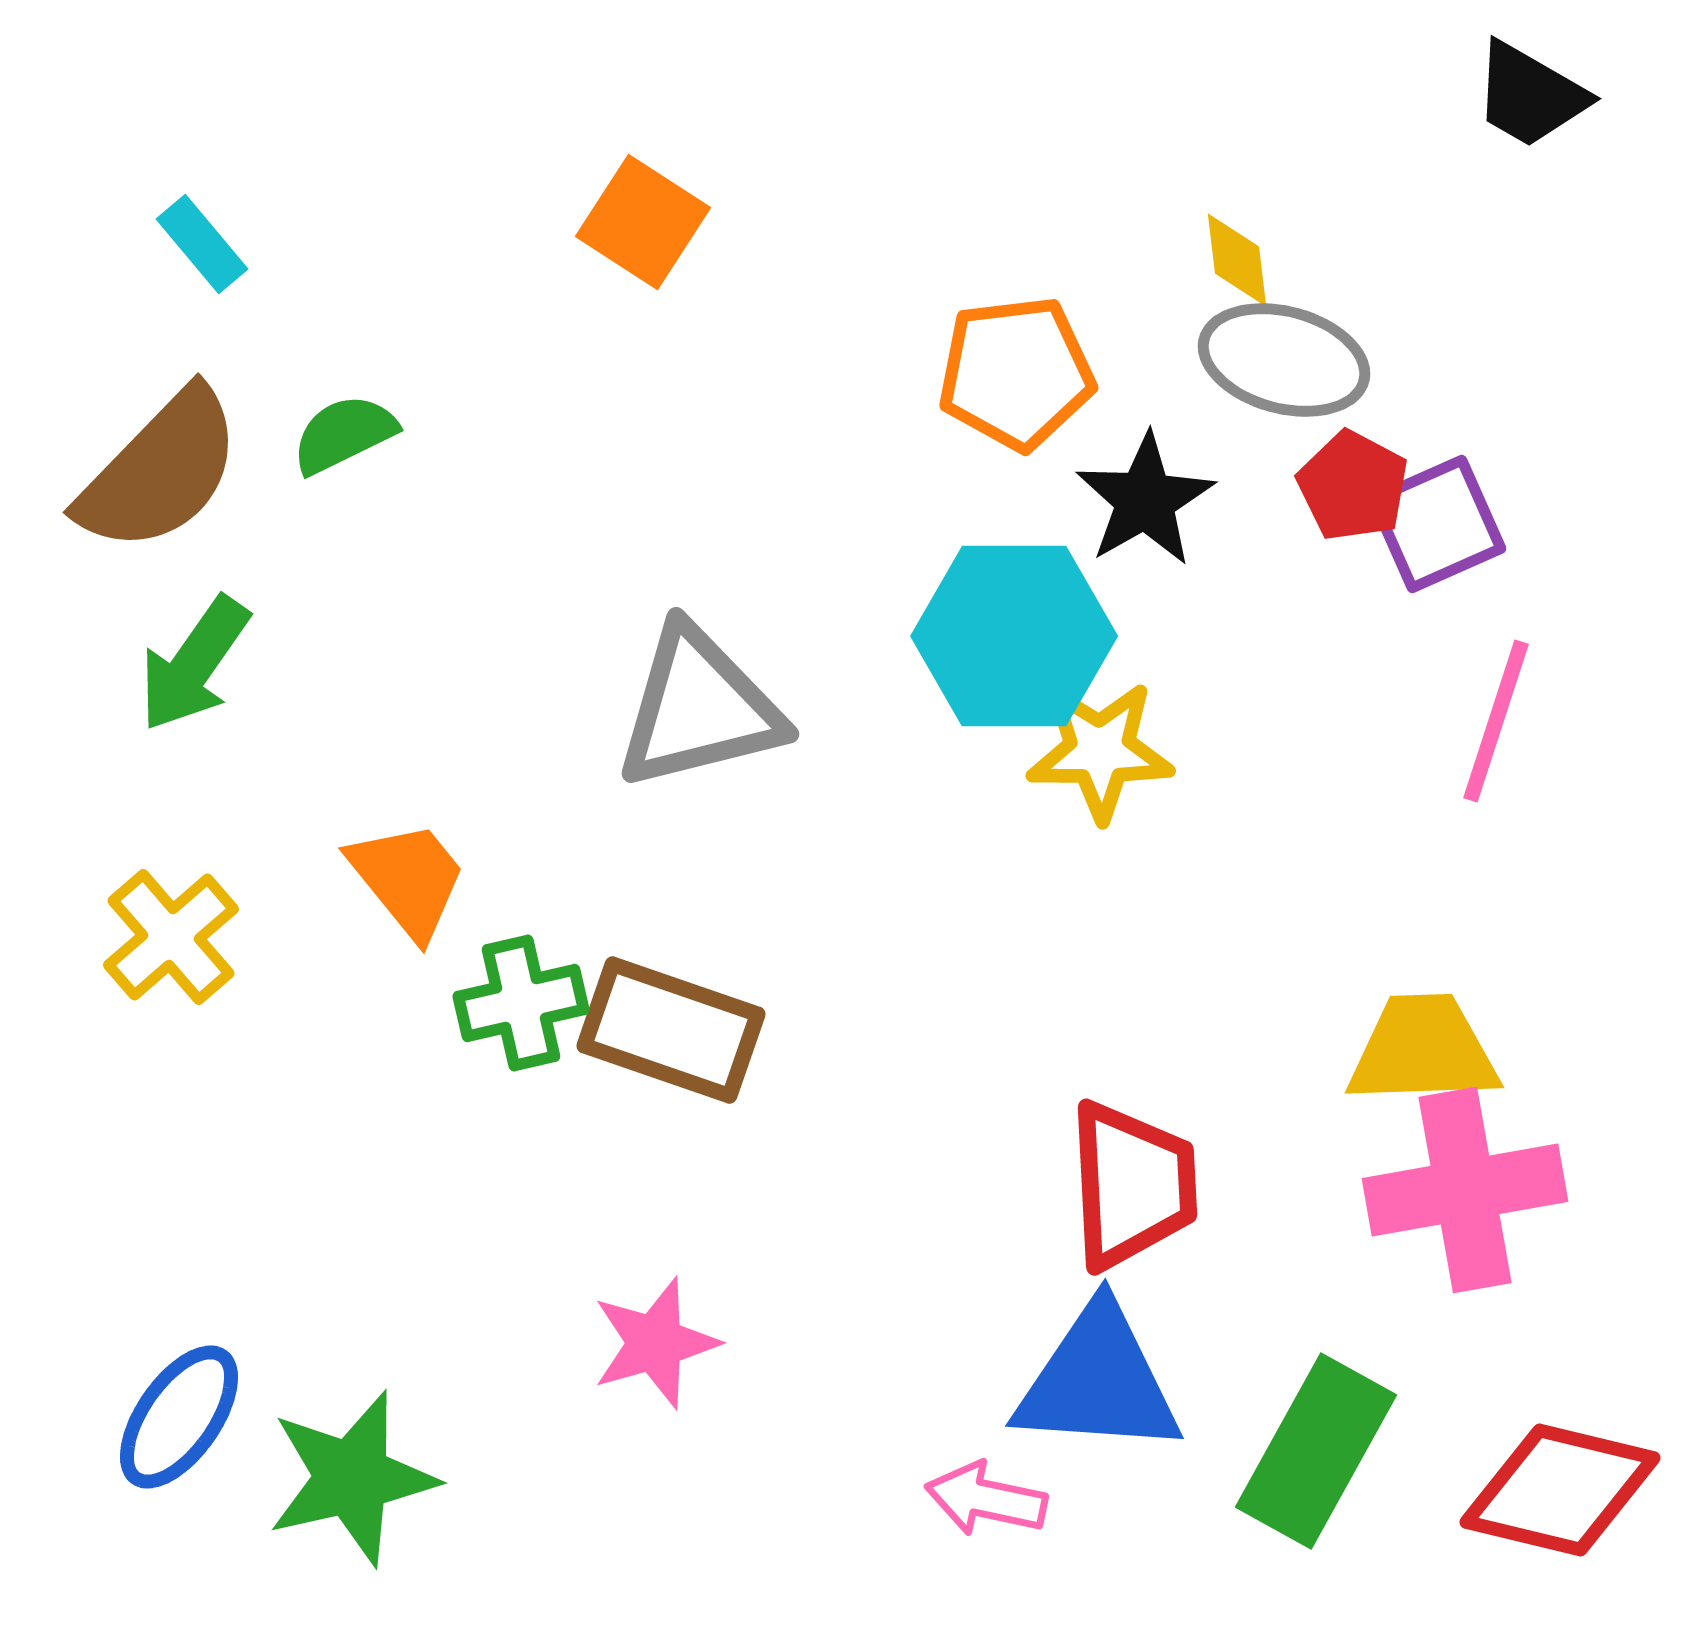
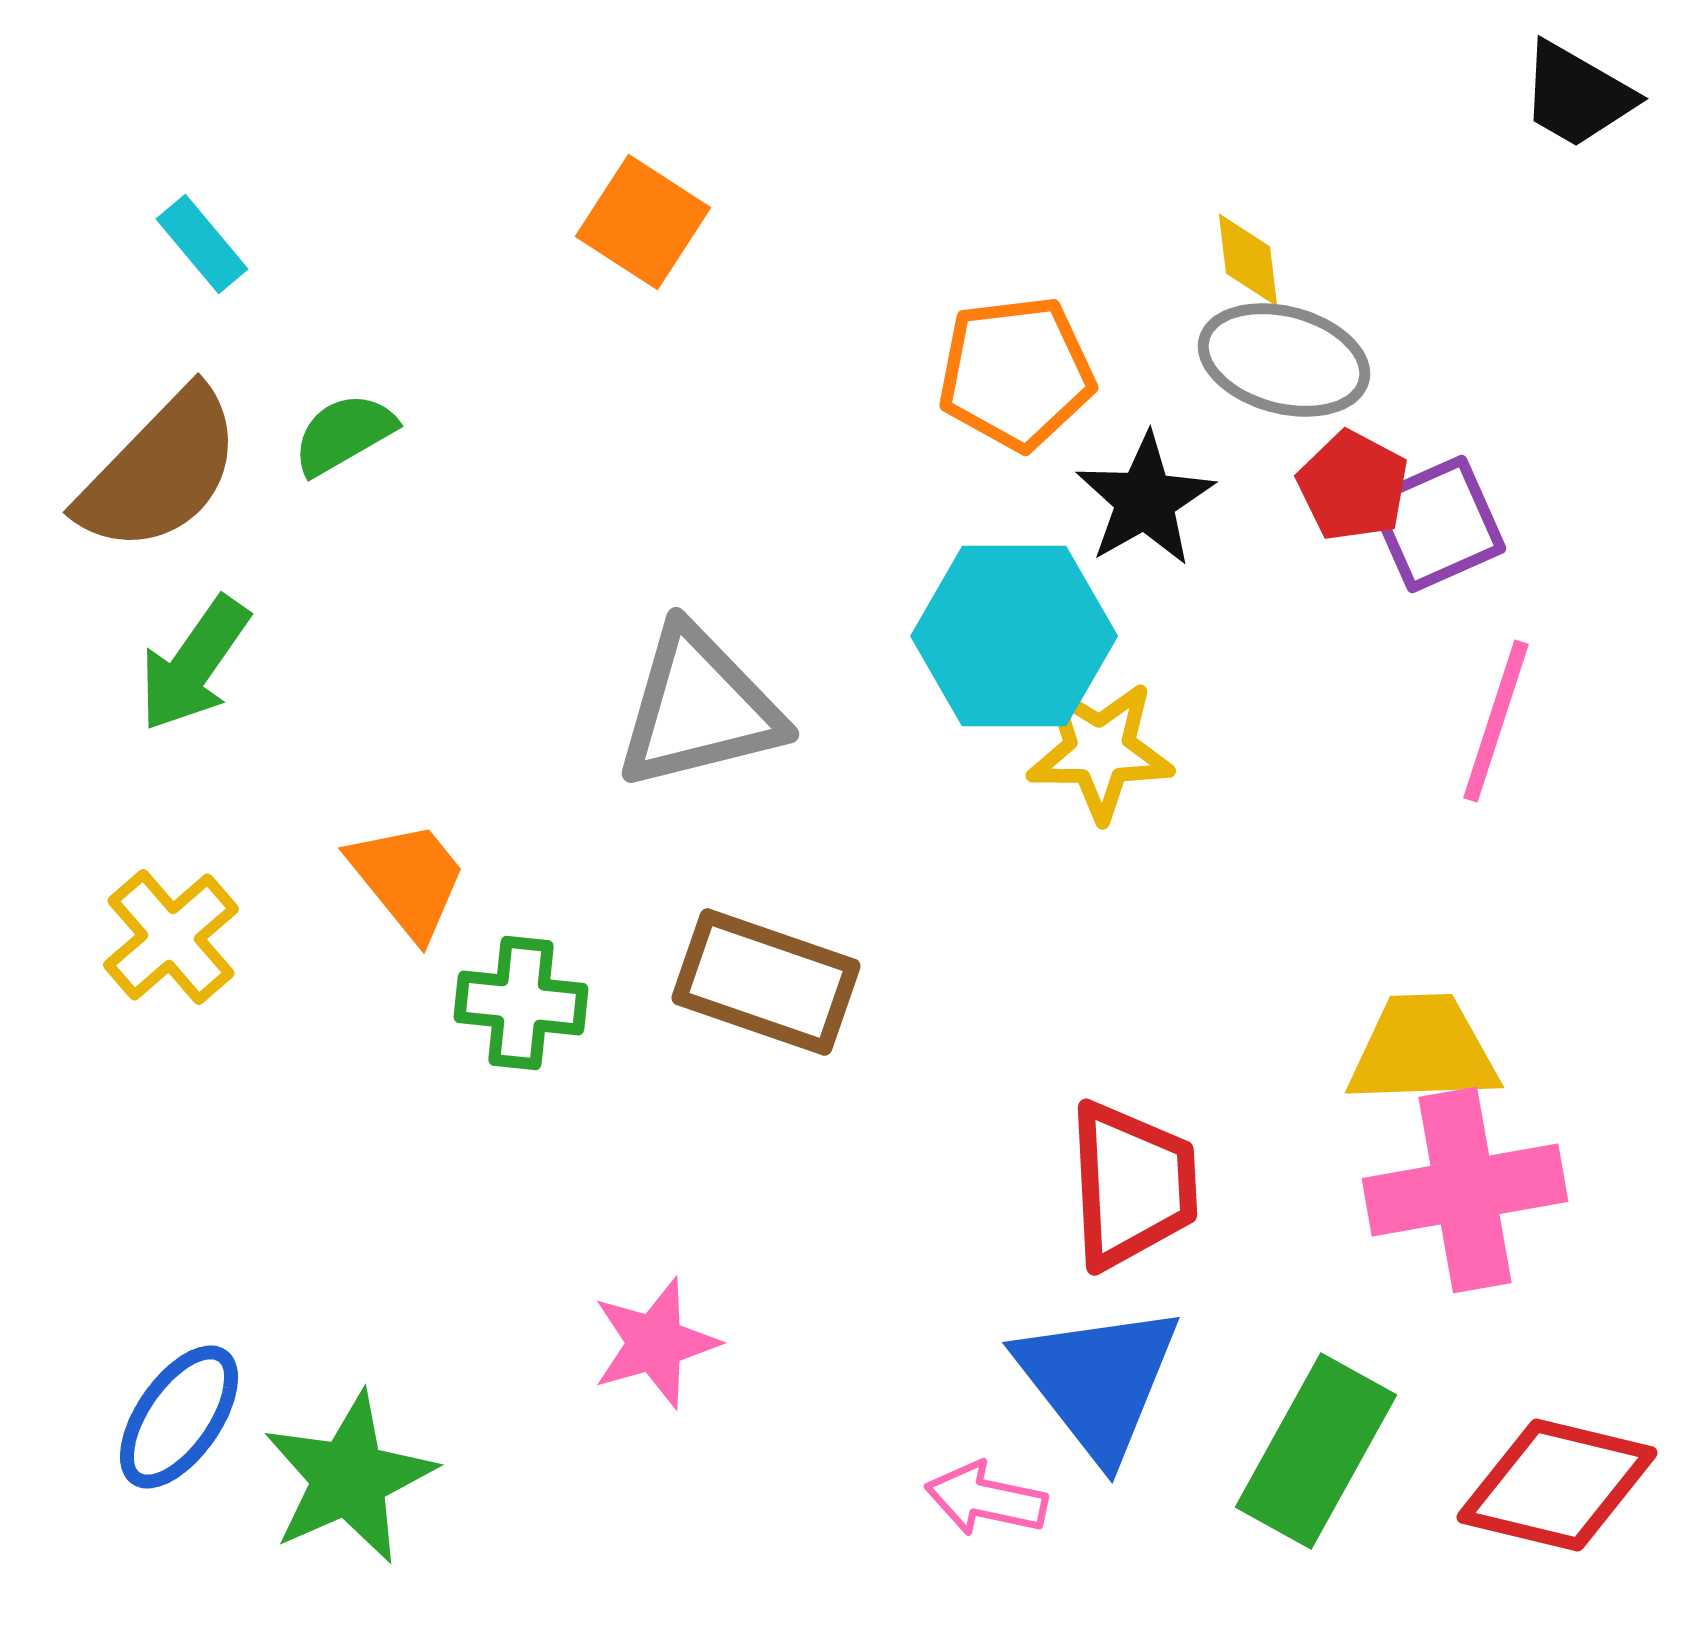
black trapezoid: moved 47 px right
yellow diamond: moved 11 px right
green semicircle: rotated 4 degrees counterclockwise
green cross: rotated 19 degrees clockwise
brown rectangle: moved 95 px right, 48 px up
blue triangle: rotated 48 degrees clockwise
green star: moved 3 px left; rotated 11 degrees counterclockwise
red diamond: moved 3 px left, 5 px up
